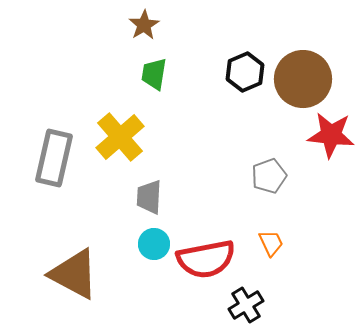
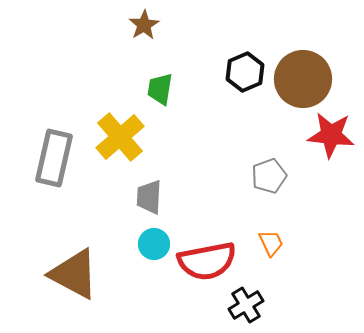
green trapezoid: moved 6 px right, 15 px down
red semicircle: moved 1 px right, 2 px down
